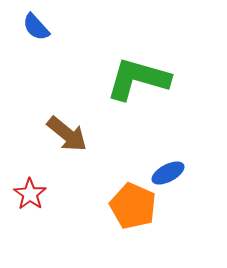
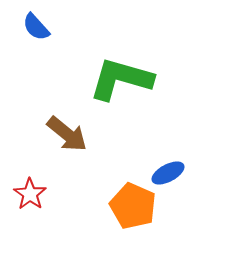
green L-shape: moved 17 px left
